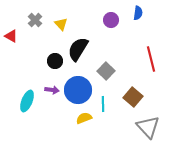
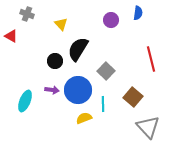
gray cross: moved 8 px left, 6 px up; rotated 24 degrees counterclockwise
cyan ellipse: moved 2 px left
